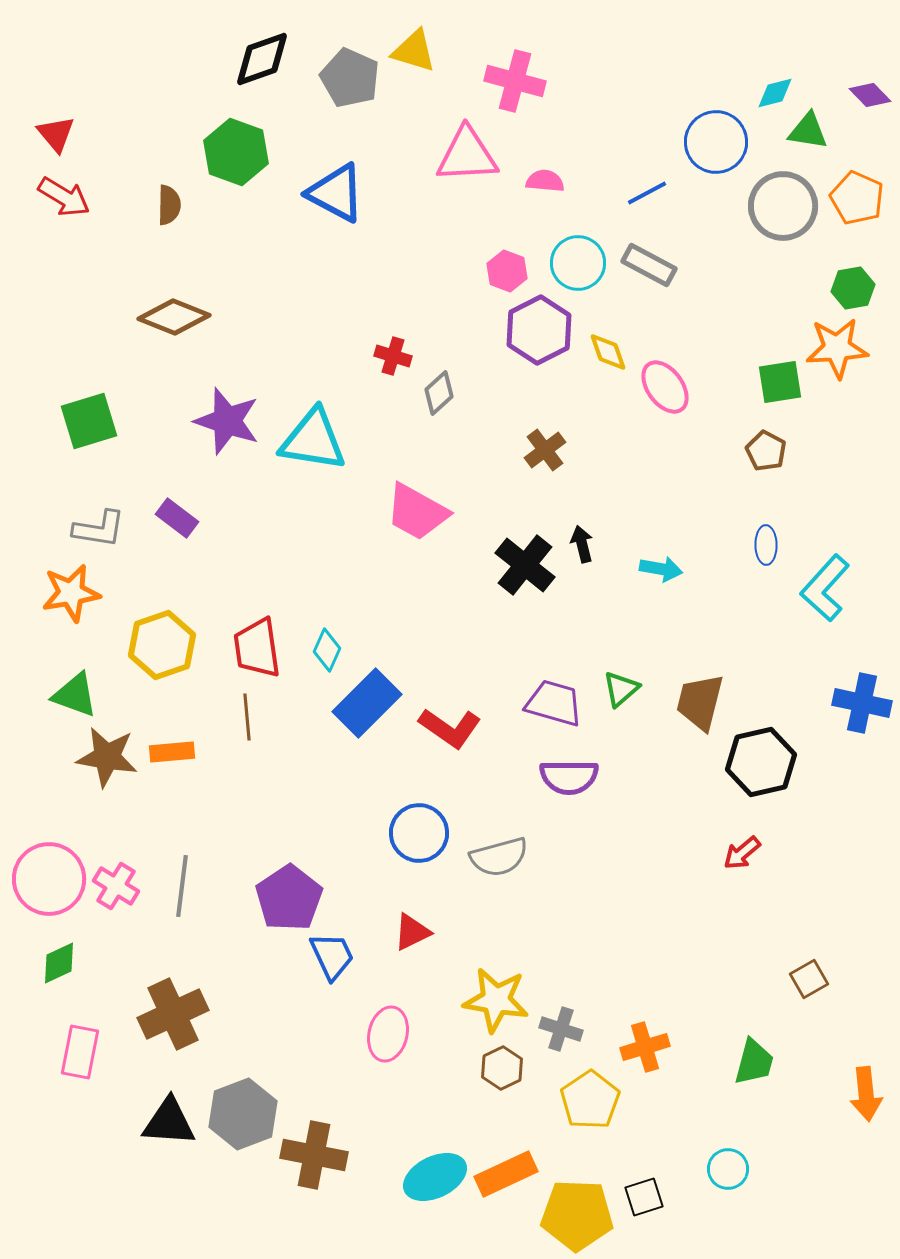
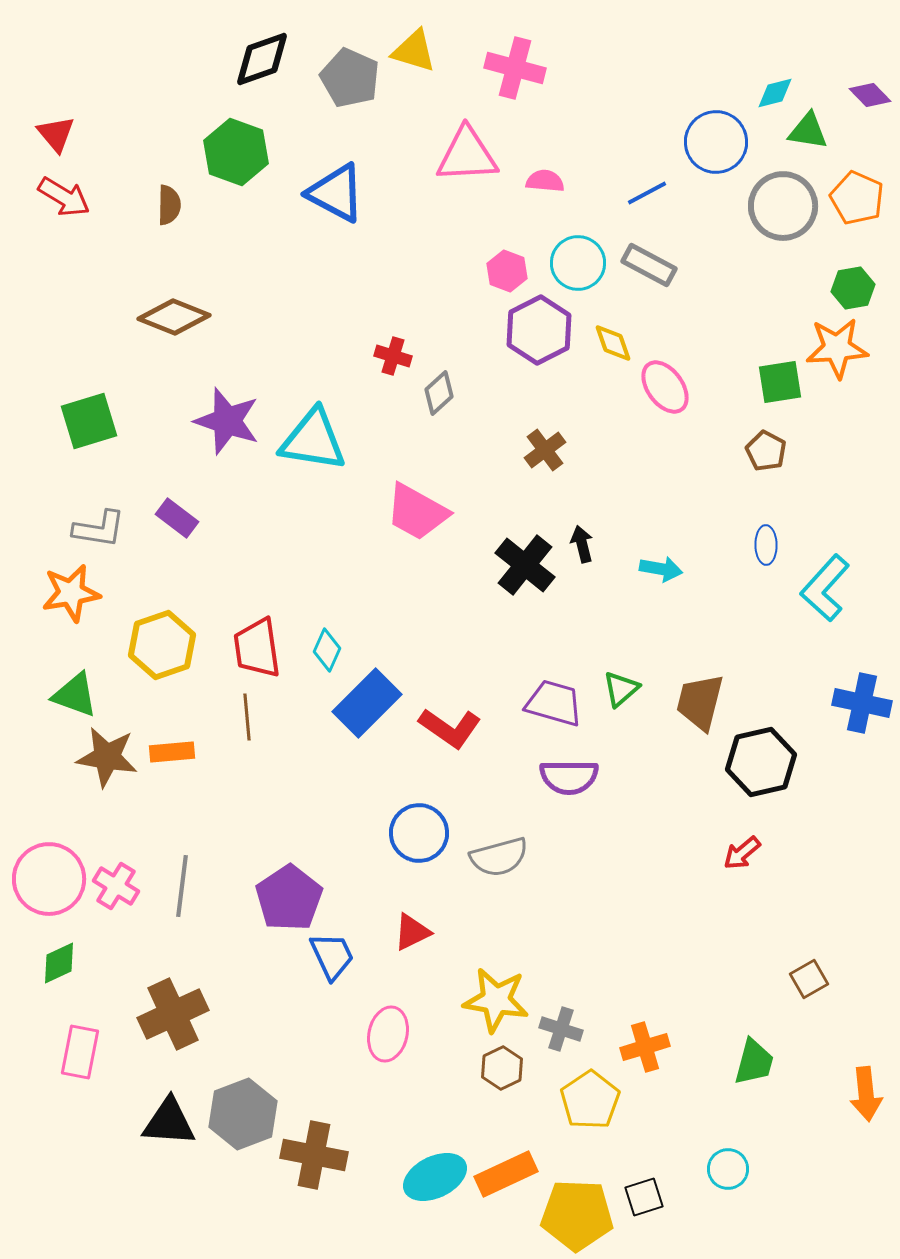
pink cross at (515, 81): moved 13 px up
yellow diamond at (608, 352): moved 5 px right, 9 px up
